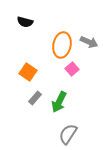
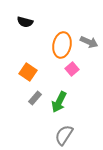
gray semicircle: moved 4 px left, 1 px down
